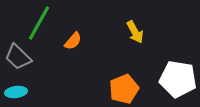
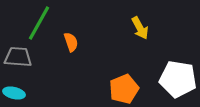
yellow arrow: moved 5 px right, 4 px up
orange semicircle: moved 2 px left, 1 px down; rotated 60 degrees counterclockwise
gray trapezoid: rotated 140 degrees clockwise
cyan ellipse: moved 2 px left, 1 px down; rotated 20 degrees clockwise
